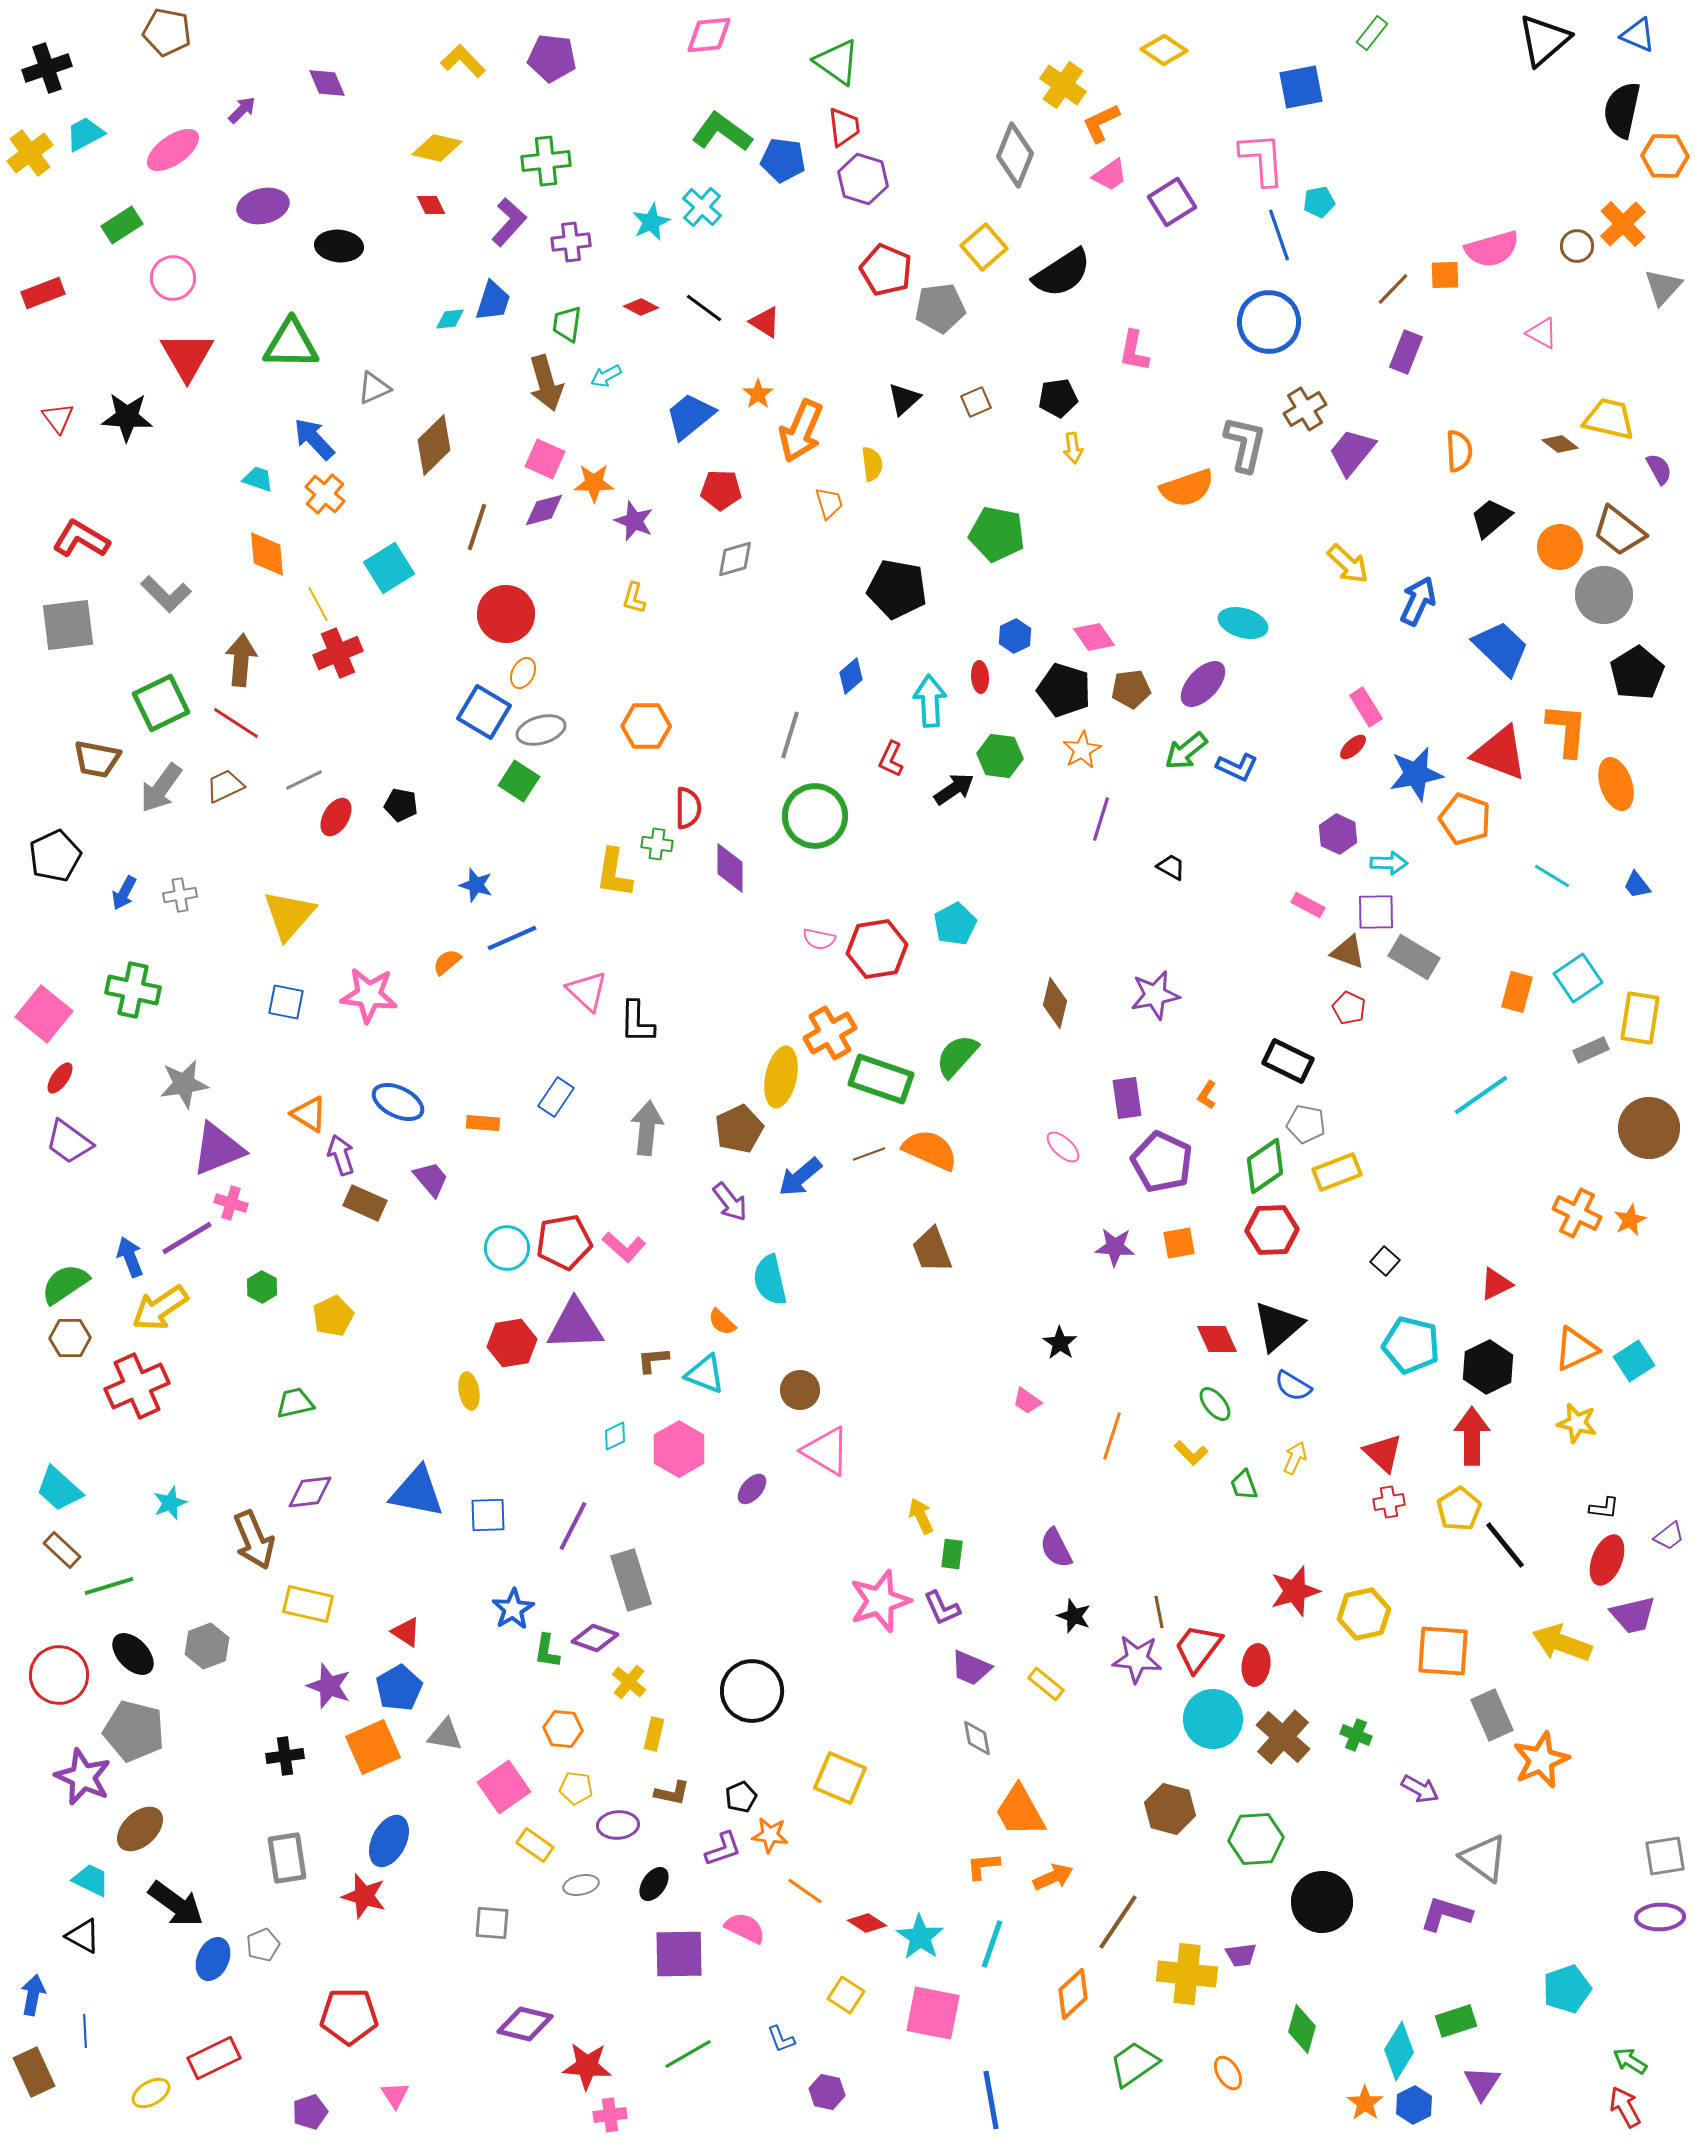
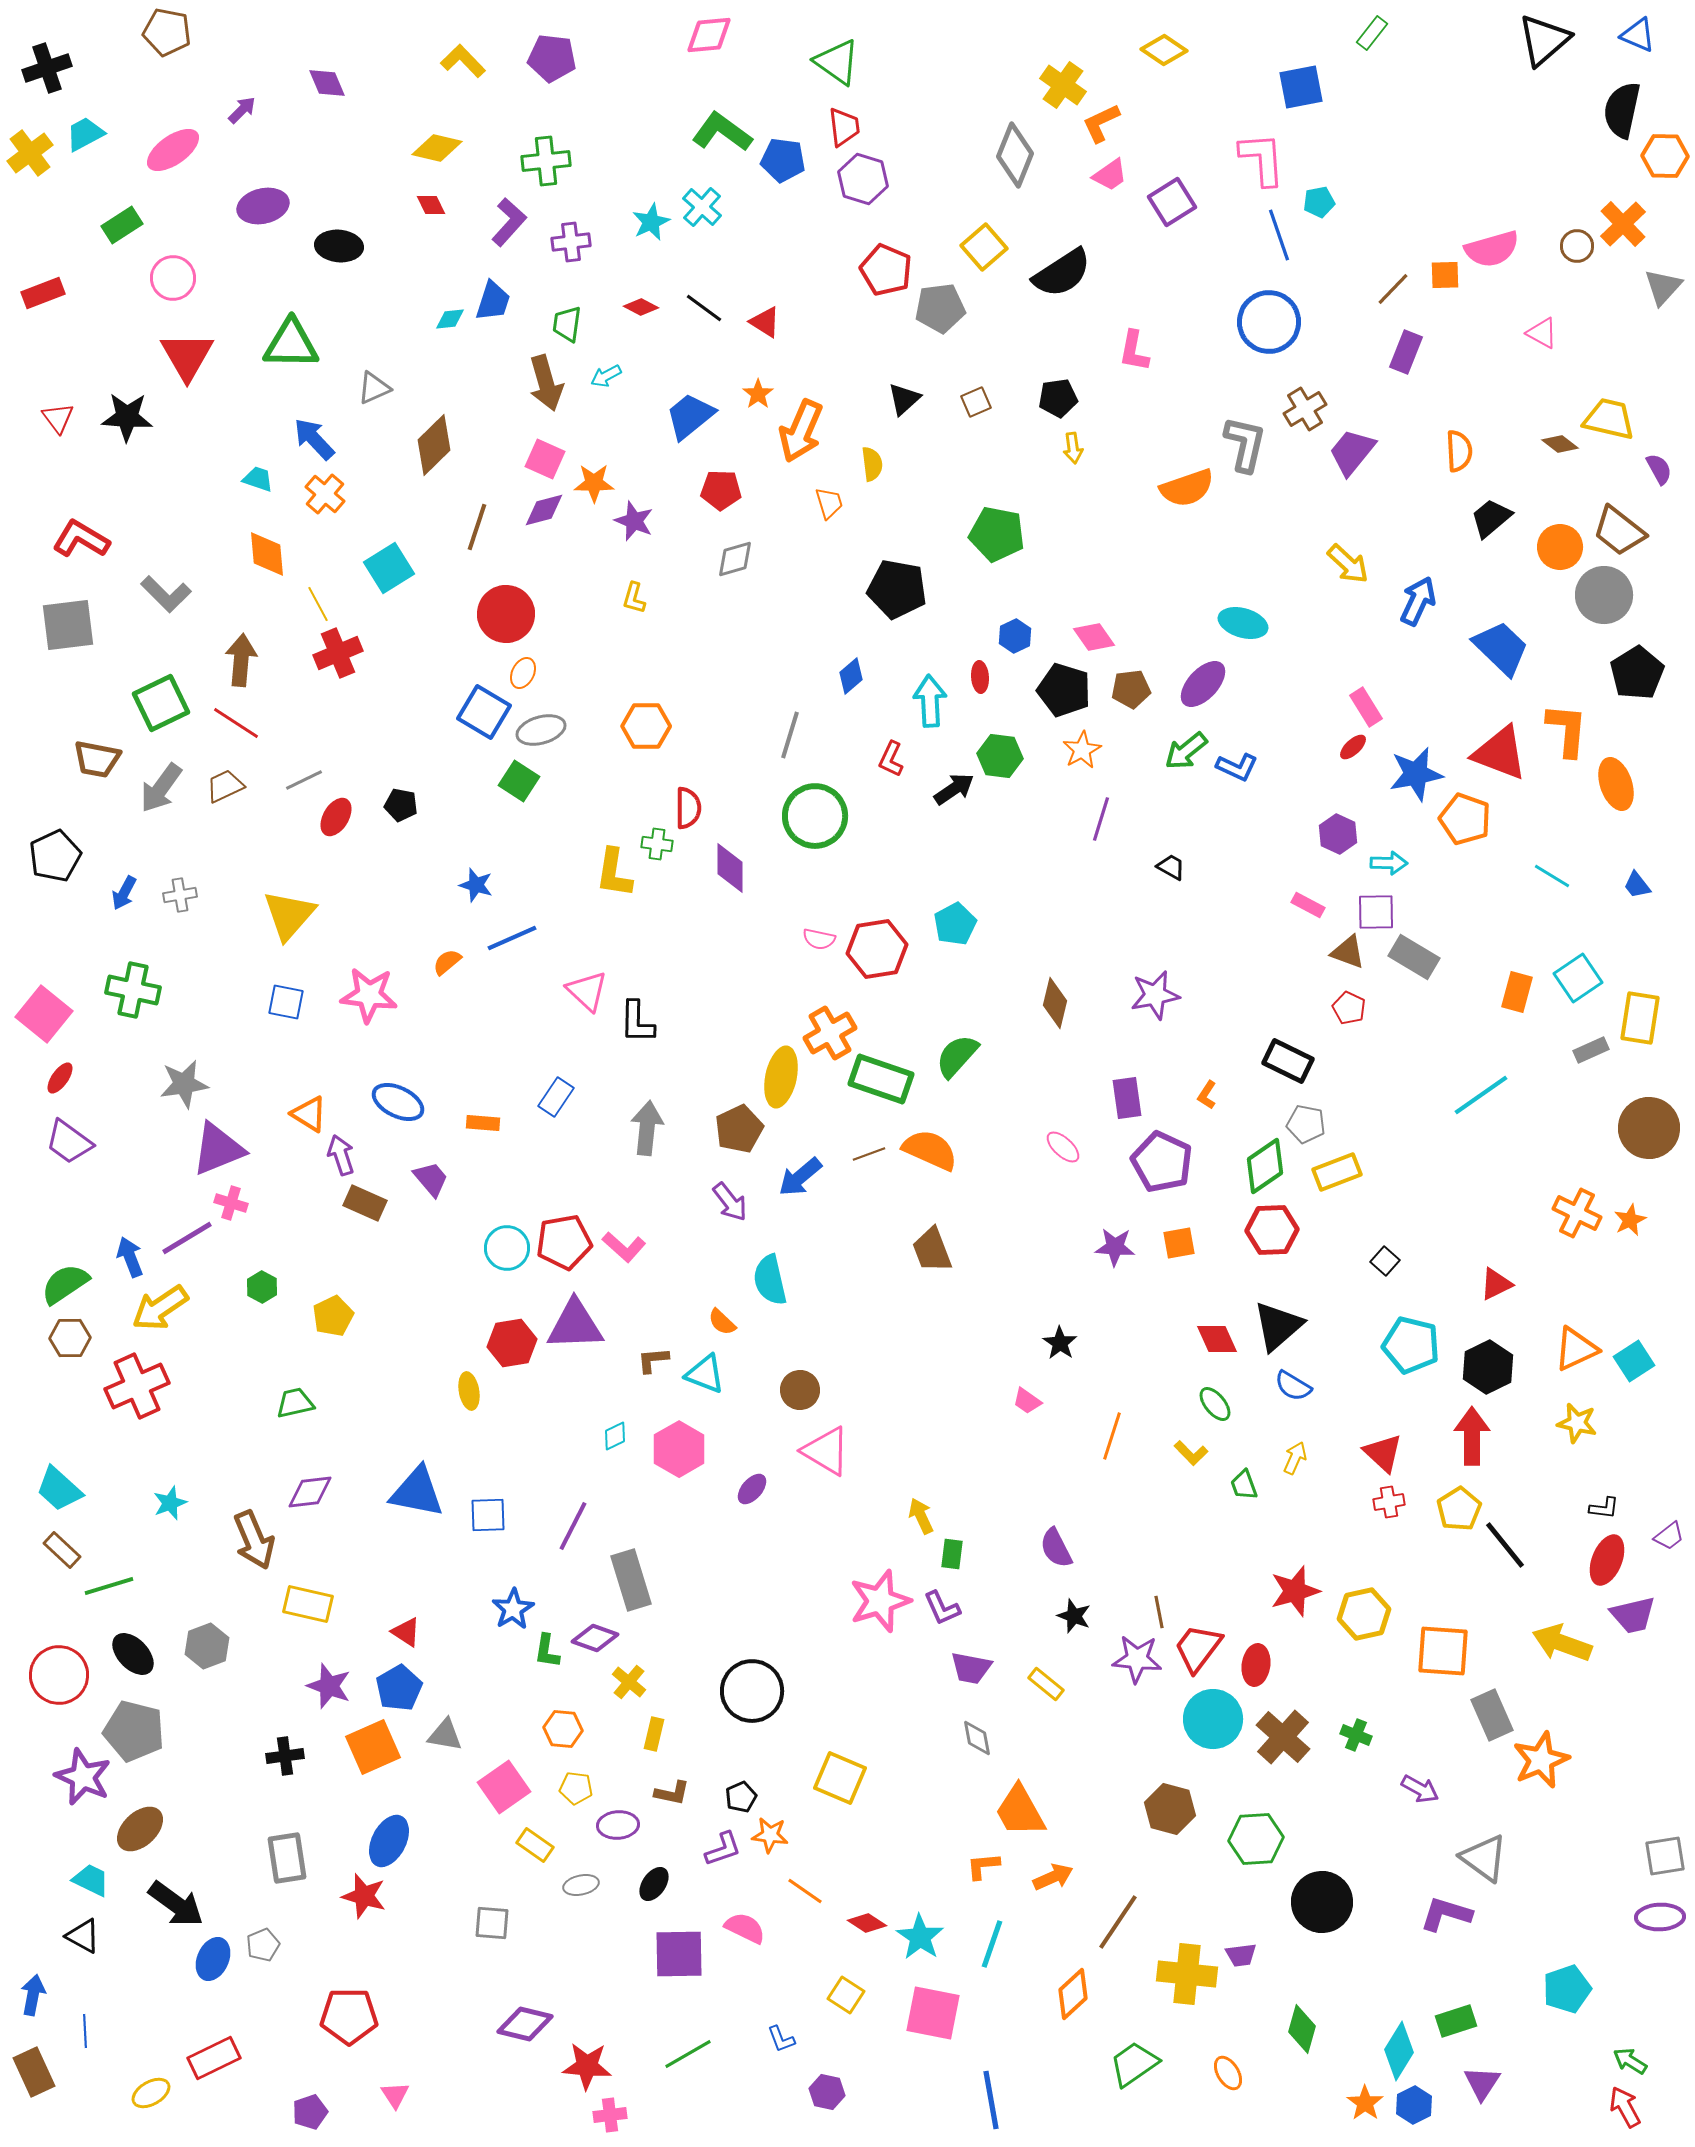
purple trapezoid at (971, 1668): rotated 12 degrees counterclockwise
